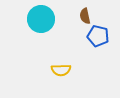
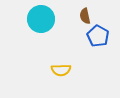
blue pentagon: rotated 15 degrees clockwise
